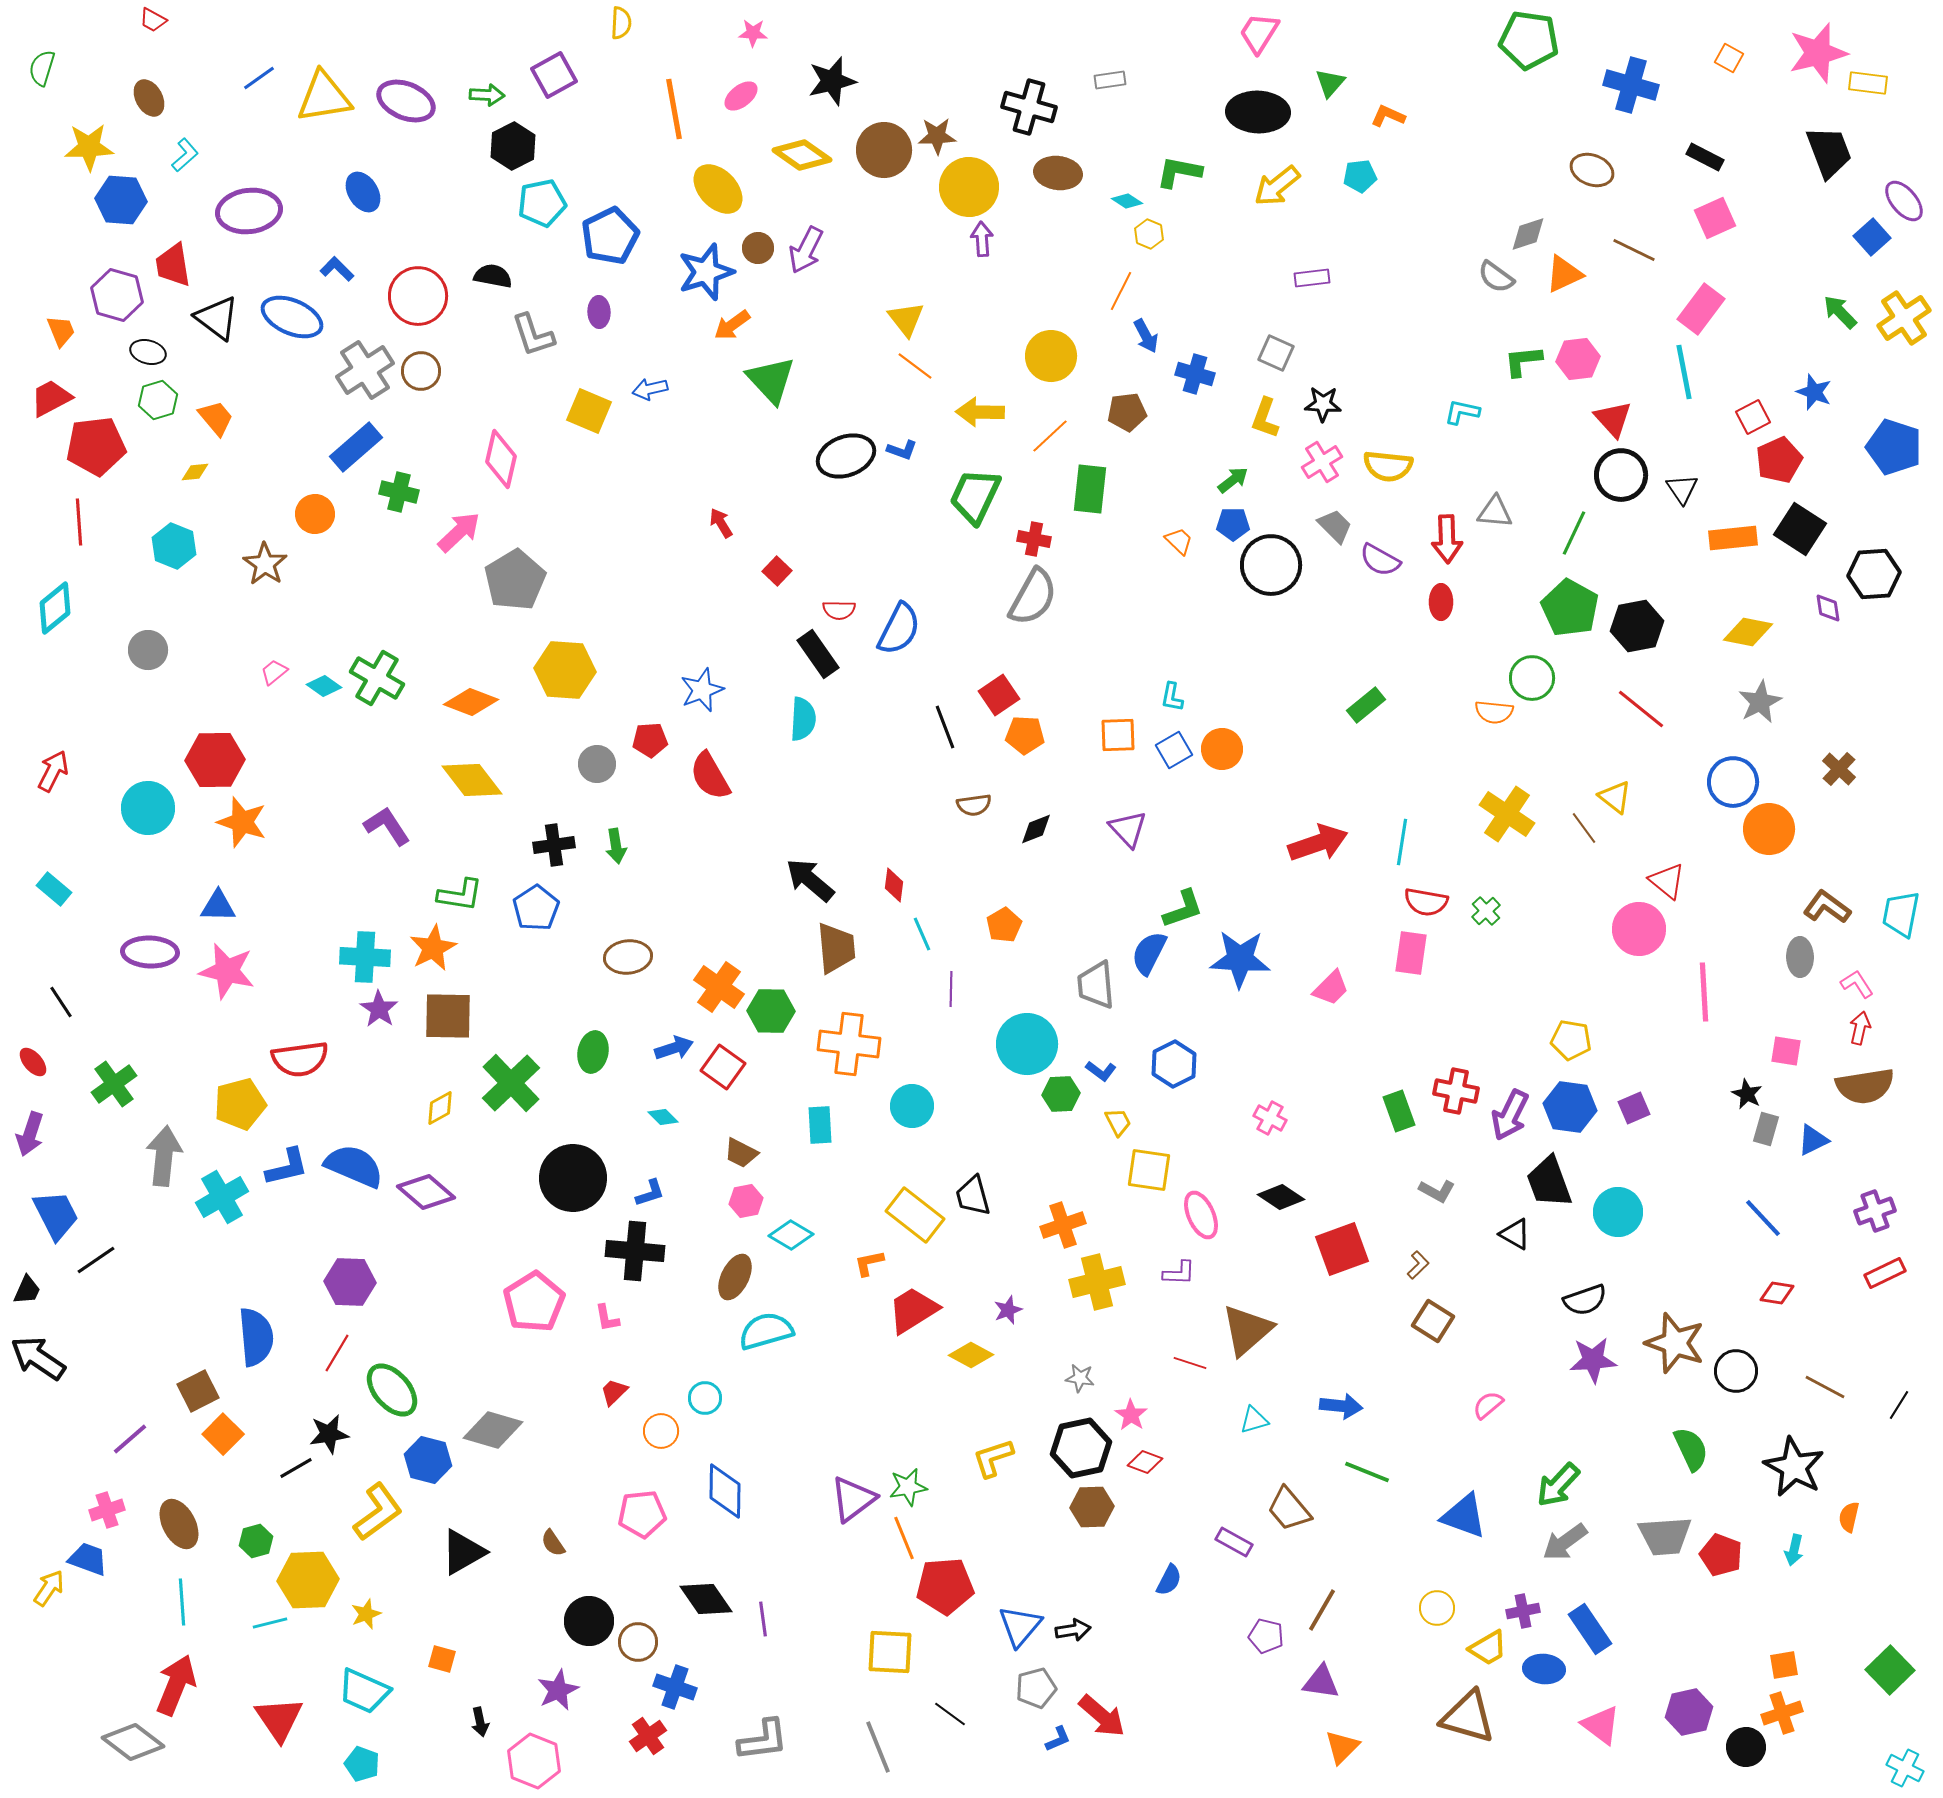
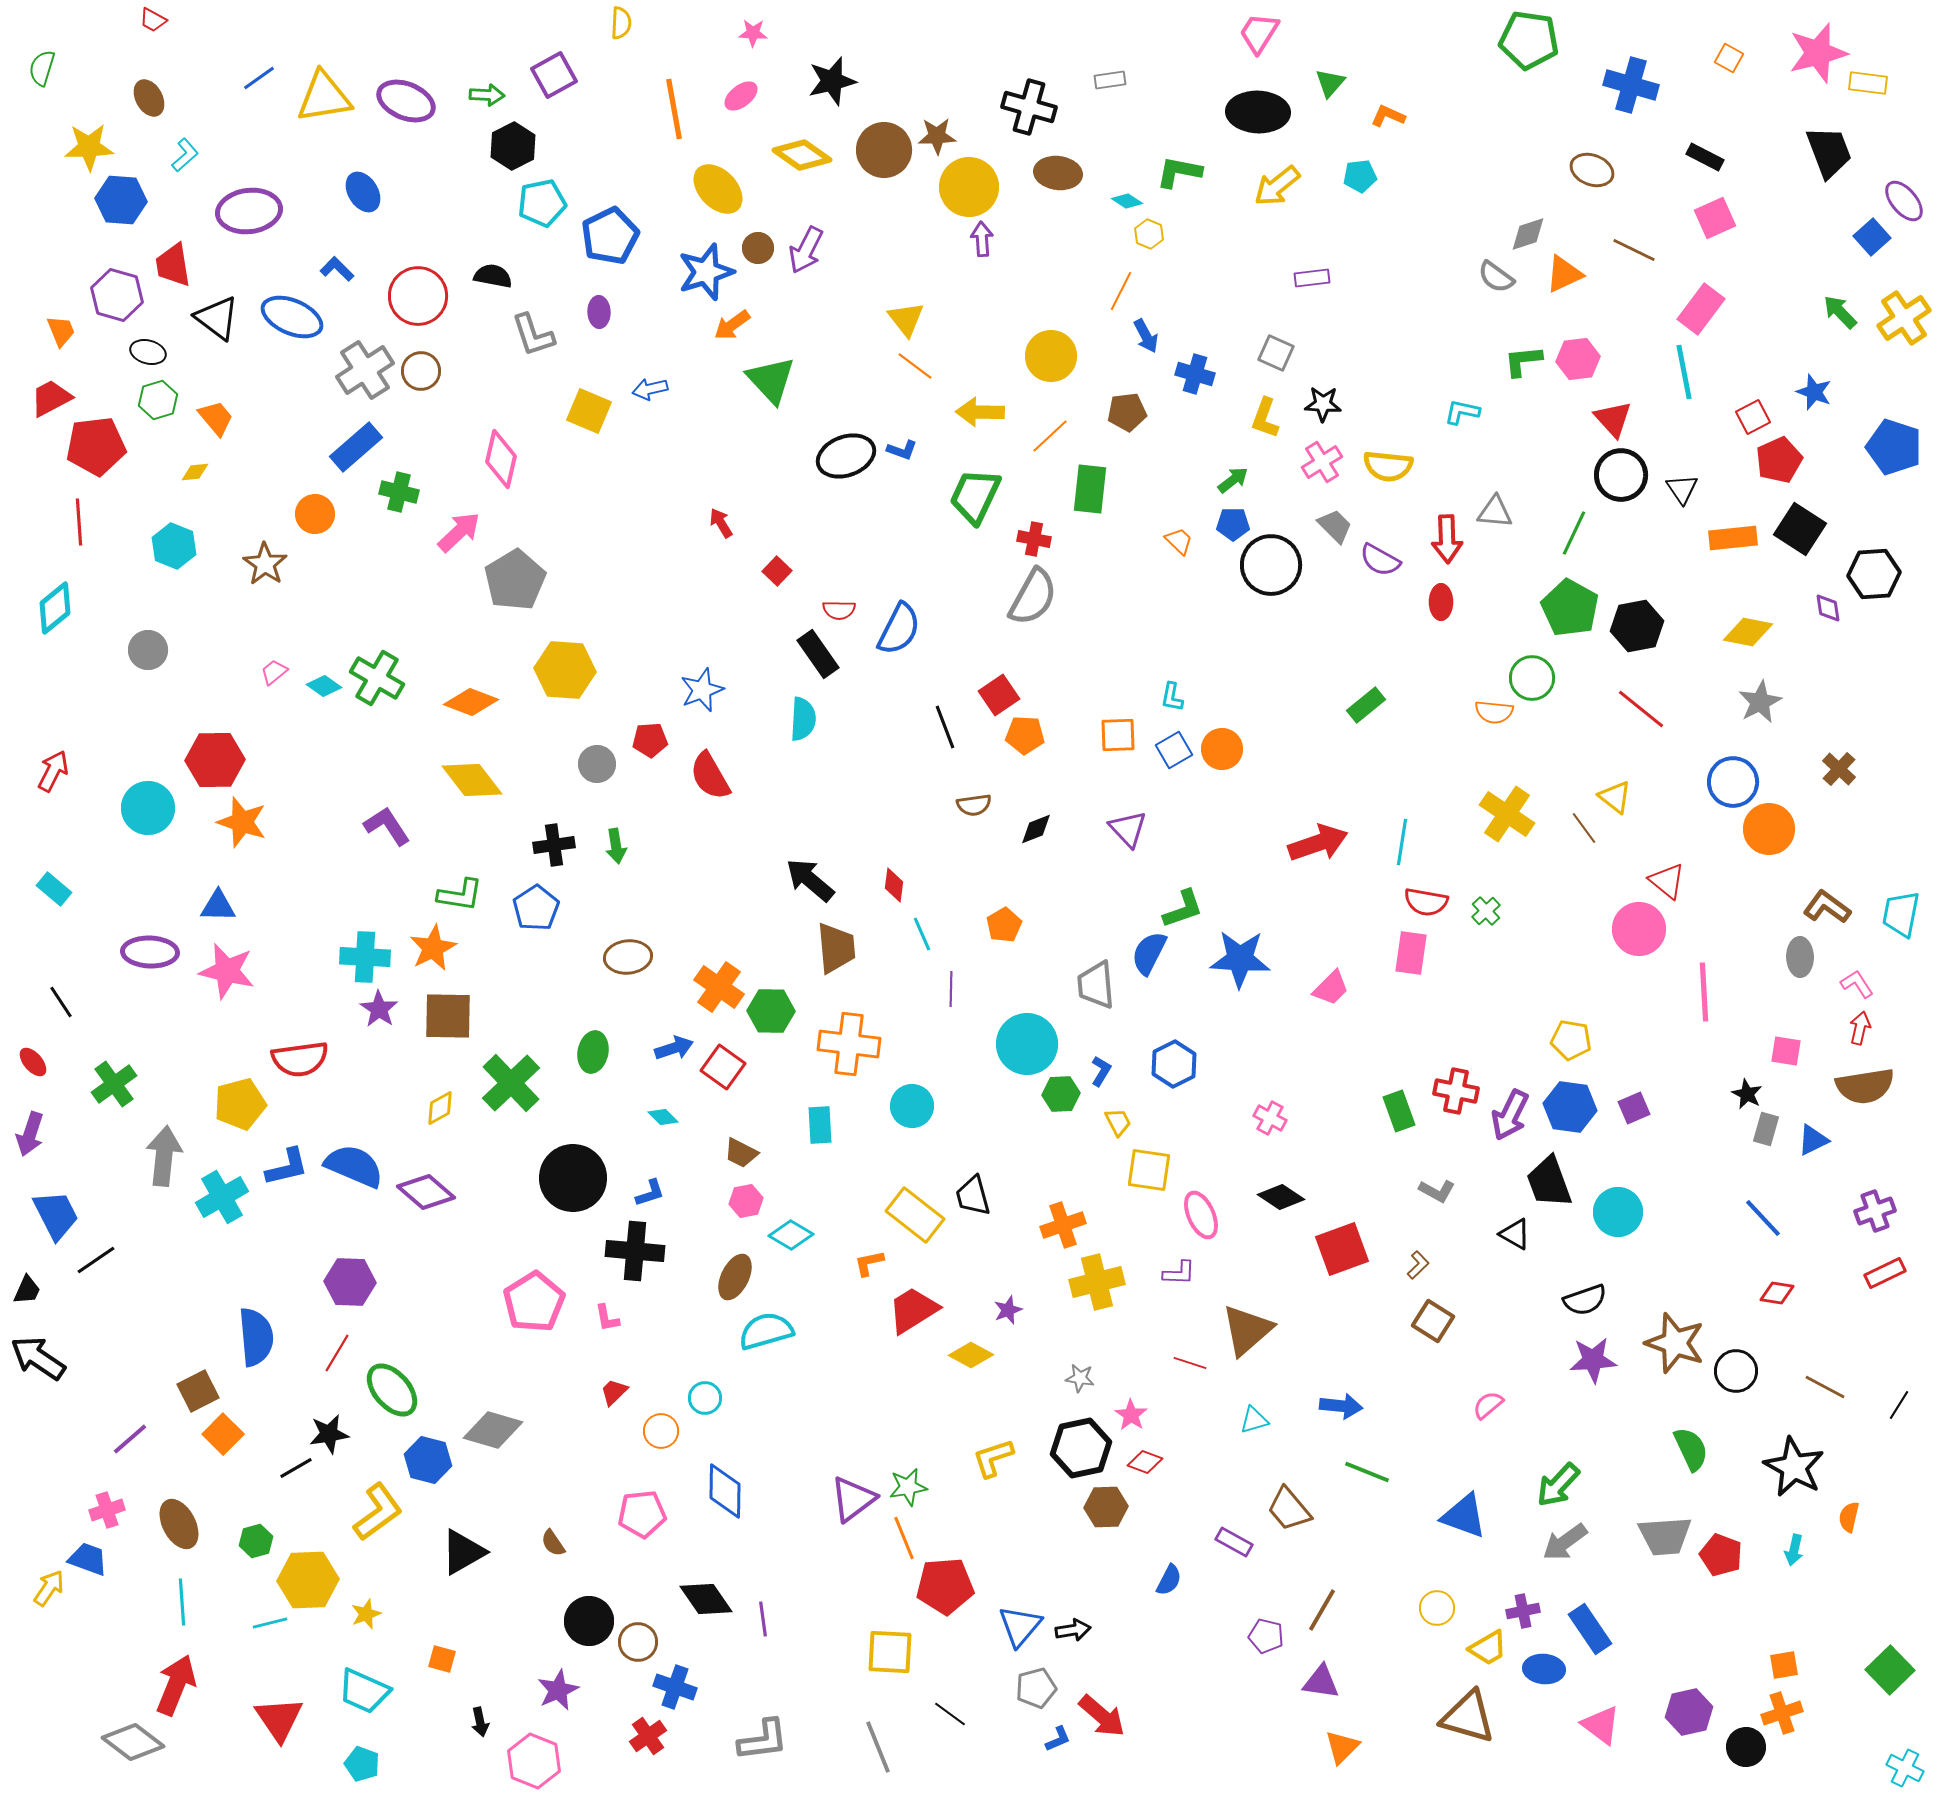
blue L-shape at (1101, 1071): rotated 96 degrees counterclockwise
brown hexagon at (1092, 1507): moved 14 px right
